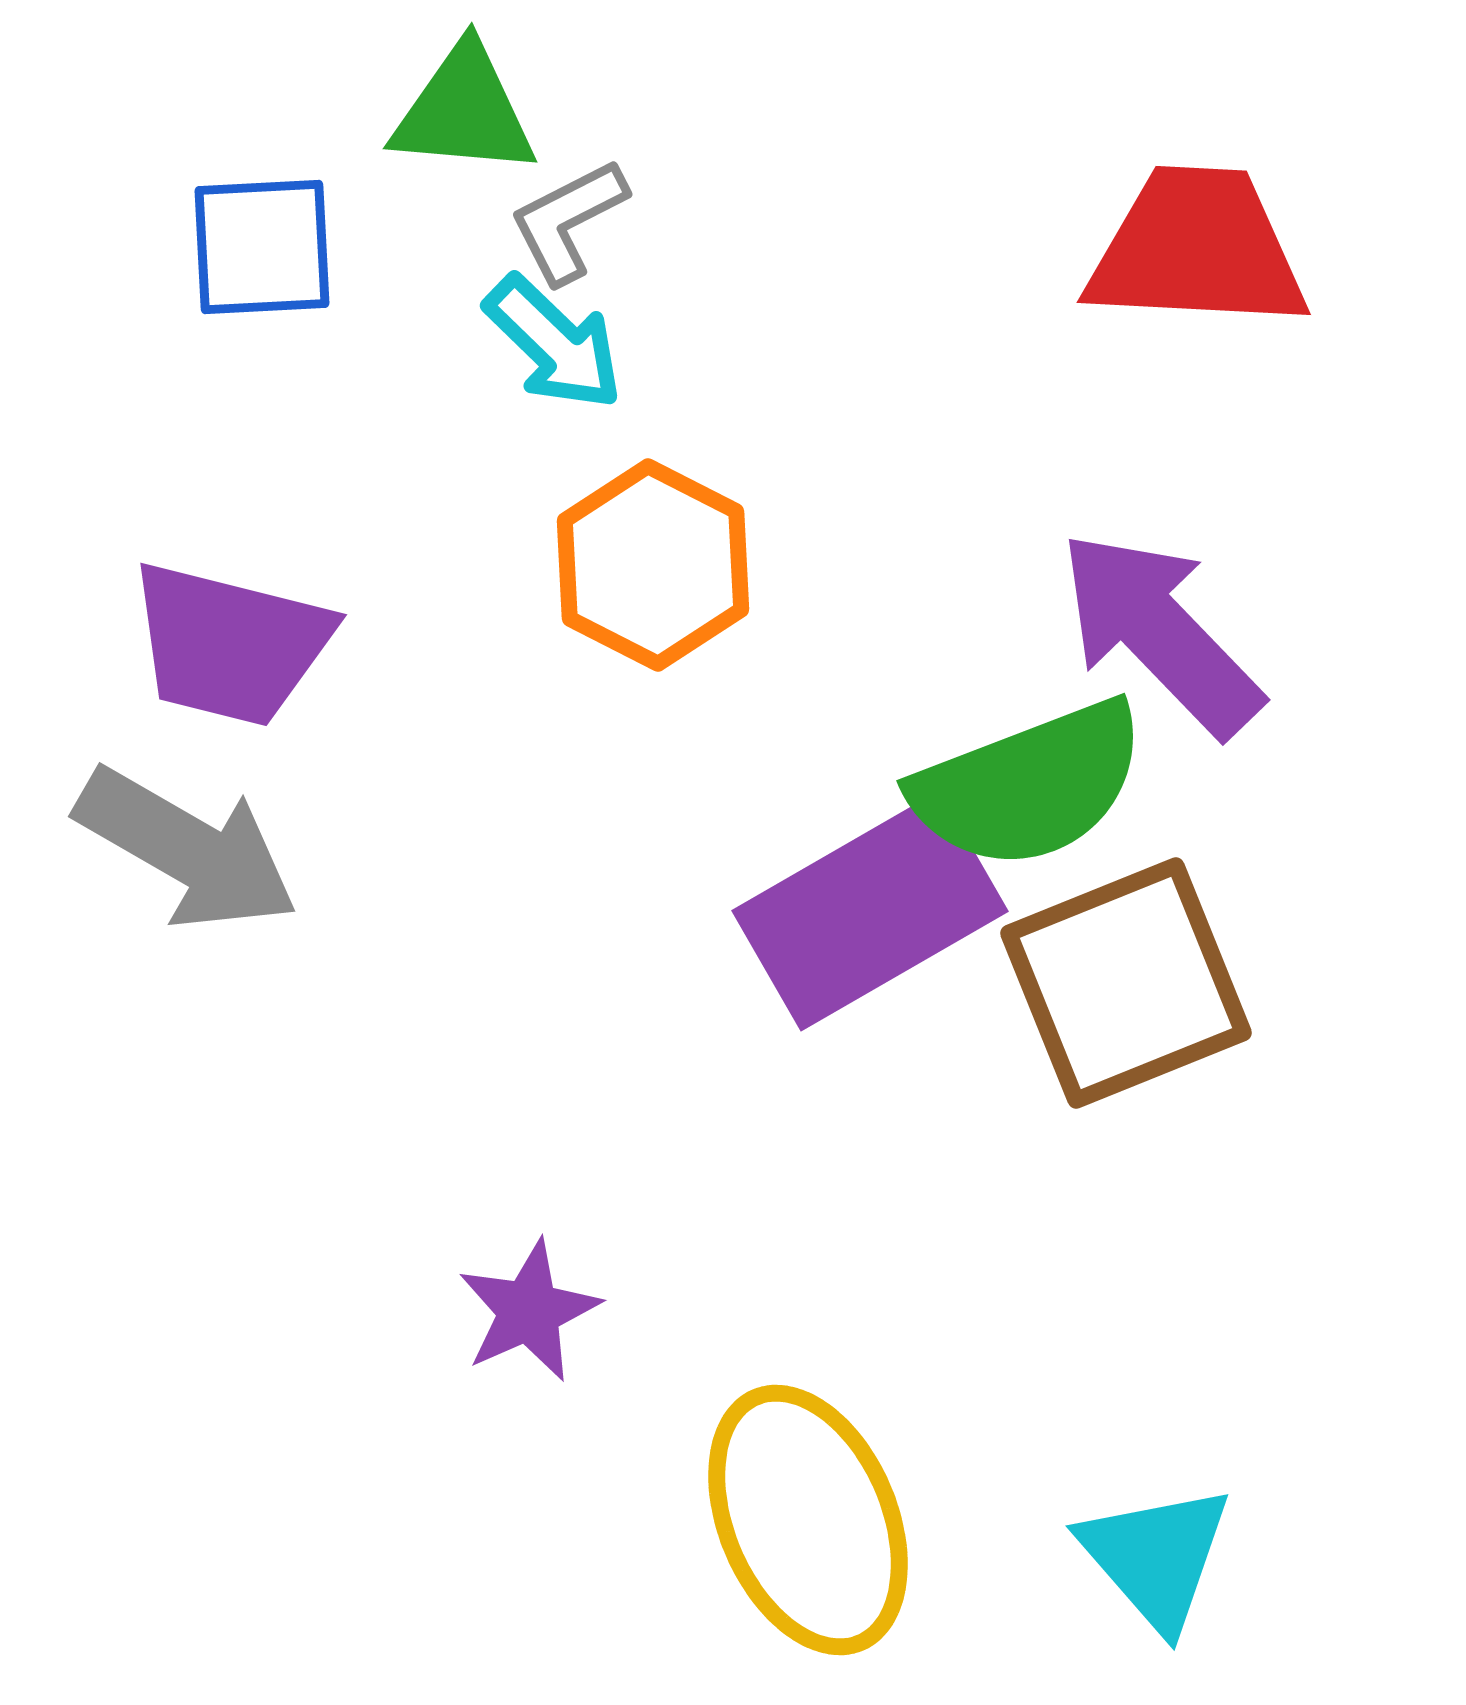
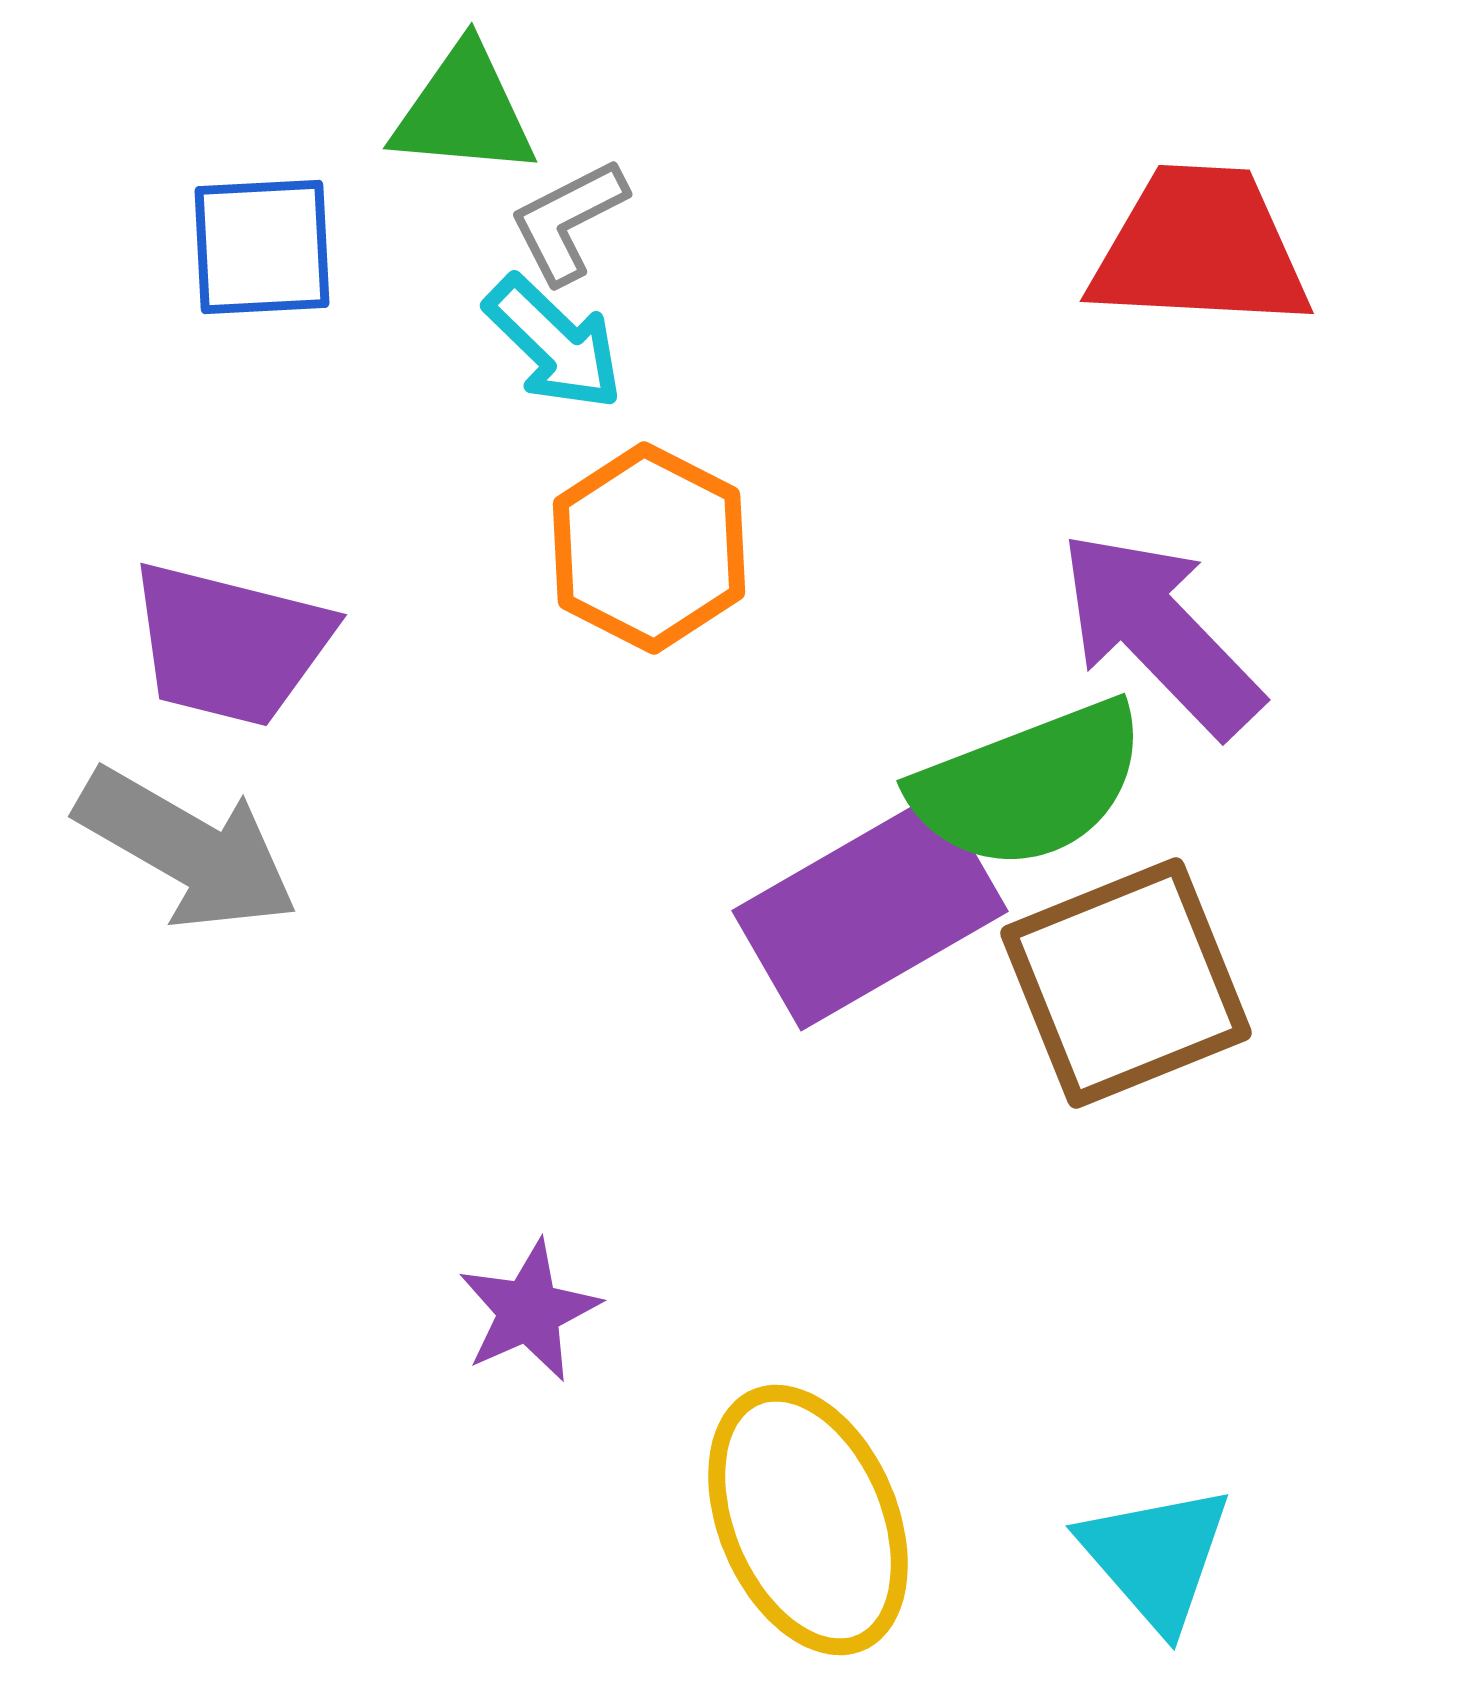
red trapezoid: moved 3 px right, 1 px up
orange hexagon: moved 4 px left, 17 px up
